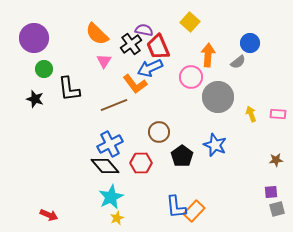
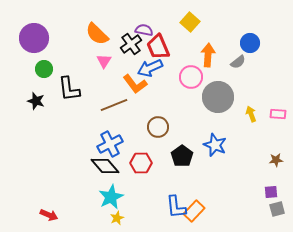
black star: moved 1 px right, 2 px down
brown circle: moved 1 px left, 5 px up
